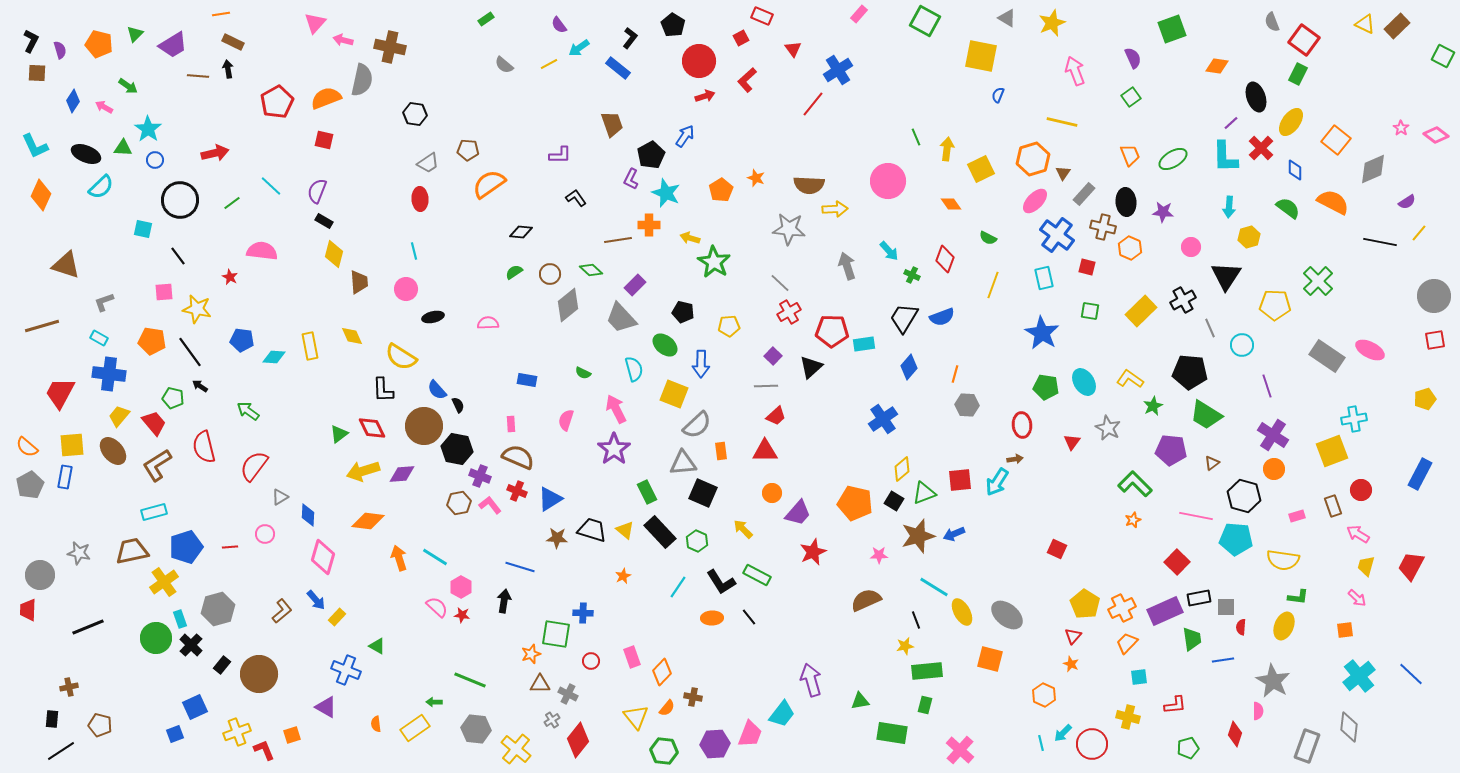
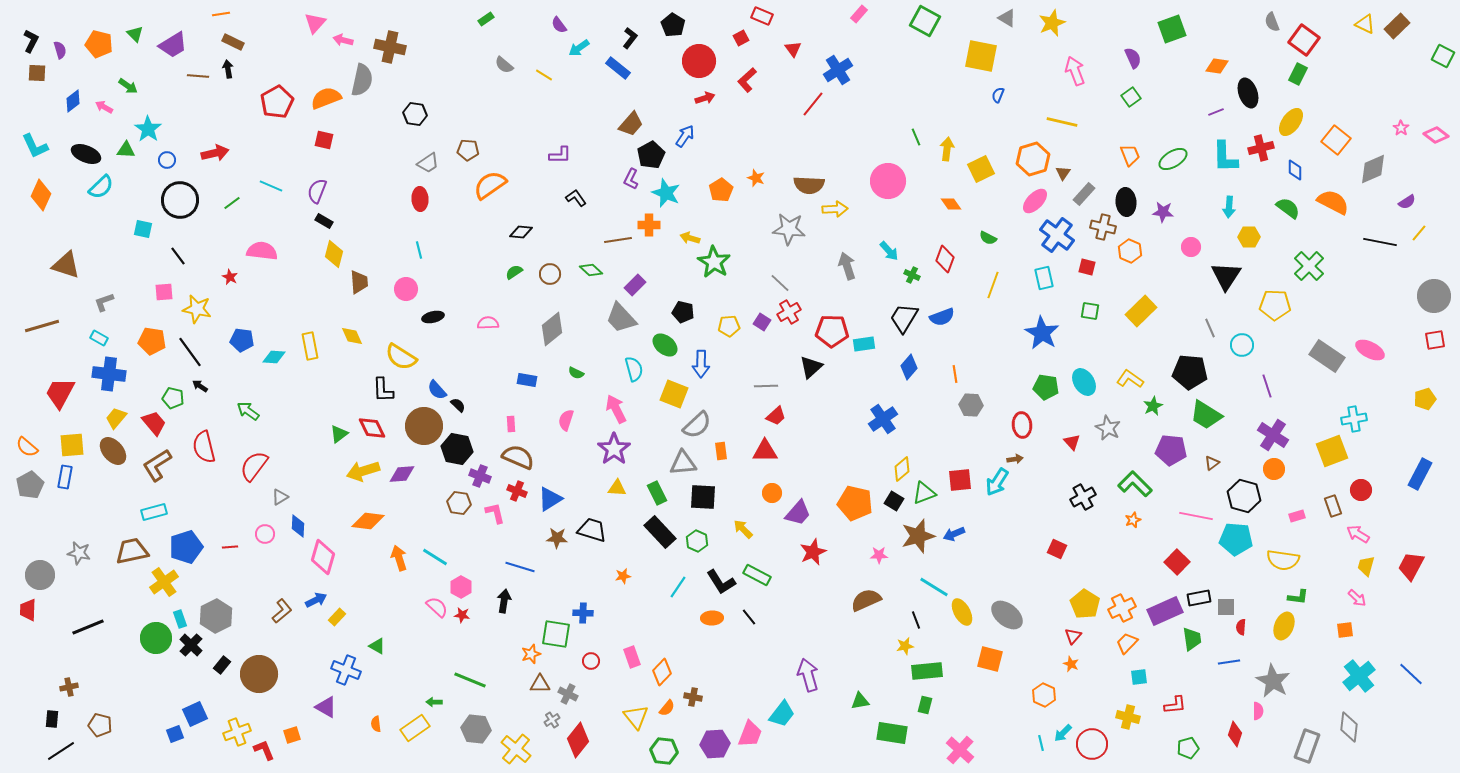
green triangle at (135, 34): rotated 30 degrees counterclockwise
yellow line at (549, 64): moved 5 px left, 11 px down; rotated 60 degrees clockwise
red arrow at (705, 96): moved 2 px down
black ellipse at (1256, 97): moved 8 px left, 4 px up
blue diamond at (73, 101): rotated 20 degrees clockwise
purple line at (1231, 123): moved 15 px left, 11 px up; rotated 21 degrees clockwise
brown trapezoid at (612, 124): moved 19 px right; rotated 60 degrees clockwise
green triangle at (123, 148): moved 3 px right, 2 px down
red cross at (1261, 148): rotated 30 degrees clockwise
blue circle at (155, 160): moved 12 px right
orange semicircle at (489, 184): moved 1 px right, 1 px down
cyan line at (271, 186): rotated 20 degrees counterclockwise
yellow hexagon at (1249, 237): rotated 15 degrees clockwise
orange hexagon at (1130, 248): moved 3 px down
cyan line at (414, 251): moved 5 px right, 1 px up
green cross at (1318, 281): moved 9 px left, 15 px up
black cross at (1183, 300): moved 100 px left, 197 px down
gray diamond at (568, 305): moved 16 px left, 24 px down
purple square at (773, 356): moved 11 px left, 34 px up; rotated 12 degrees counterclockwise
green semicircle at (583, 373): moved 7 px left
orange line at (955, 374): rotated 24 degrees counterclockwise
black semicircle at (458, 405): rotated 21 degrees counterclockwise
gray hexagon at (967, 405): moved 4 px right
yellow trapezoid at (119, 416): moved 3 px left, 2 px down
red triangle at (1072, 442): rotated 18 degrees counterclockwise
green rectangle at (647, 492): moved 10 px right, 1 px down
black square at (703, 493): moved 4 px down; rotated 20 degrees counterclockwise
brown hexagon at (459, 503): rotated 20 degrees clockwise
pink L-shape at (490, 505): moved 5 px right, 8 px down; rotated 25 degrees clockwise
blue diamond at (308, 515): moved 10 px left, 11 px down
yellow triangle at (625, 530): moved 8 px left, 42 px up; rotated 36 degrees counterclockwise
orange star at (623, 576): rotated 14 degrees clockwise
blue arrow at (316, 600): rotated 75 degrees counterclockwise
gray hexagon at (218, 609): moved 2 px left, 7 px down; rotated 12 degrees counterclockwise
blue line at (1223, 660): moved 6 px right, 2 px down
purple arrow at (811, 680): moved 3 px left, 5 px up
blue square at (195, 707): moved 7 px down
